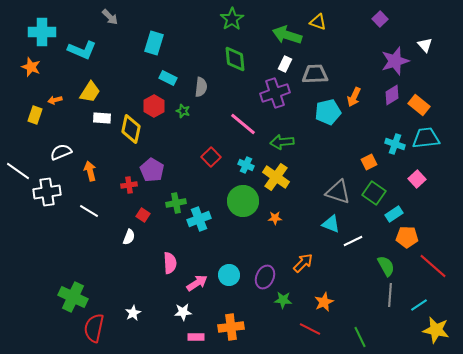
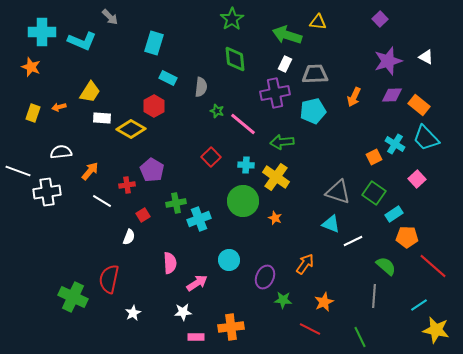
yellow triangle at (318, 22): rotated 12 degrees counterclockwise
white triangle at (425, 45): moved 1 px right, 12 px down; rotated 21 degrees counterclockwise
cyan L-shape at (82, 50): moved 9 px up
purple star at (395, 61): moved 7 px left
purple cross at (275, 93): rotated 8 degrees clockwise
purple diamond at (392, 95): rotated 30 degrees clockwise
orange arrow at (55, 100): moved 4 px right, 7 px down
green star at (183, 111): moved 34 px right
cyan pentagon at (328, 112): moved 15 px left, 1 px up
yellow rectangle at (35, 115): moved 2 px left, 2 px up
yellow diamond at (131, 129): rotated 72 degrees counterclockwise
cyan trapezoid at (426, 138): rotated 128 degrees counterclockwise
cyan cross at (395, 144): rotated 12 degrees clockwise
white semicircle at (61, 152): rotated 15 degrees clockwise
orange square at (369, 162): moved 5 px right, 5 px up
cyan cross at (246, 165): rotated 21 degrees counterclockwise
white line at (18, 171): rotated 15 degrees counterclockwise
orange arrow at (90, 171): rotated 54 degrees clockwise
red cross at (129, 185): moved 2 px left
white line at (89, 211): moved 13 px right, 10 px up
red square at (143, 215): rotated 24 degrees clockwise
orange star at (275, 218): rotated 24 degrees clockwise
orange arrow at (303, 263): moved 2 px right, 1 px down; rotated 10 degrees counterclockwise
green semicircle at (386, 266): rotated 20 degrees counterclockwise
cyan circle at (229, 275): moved 15 px up
gray line at (390, 295): moved 16 px left, 1 px down
red semicircle at (94, 328): moved 15 px right, 49 px up
